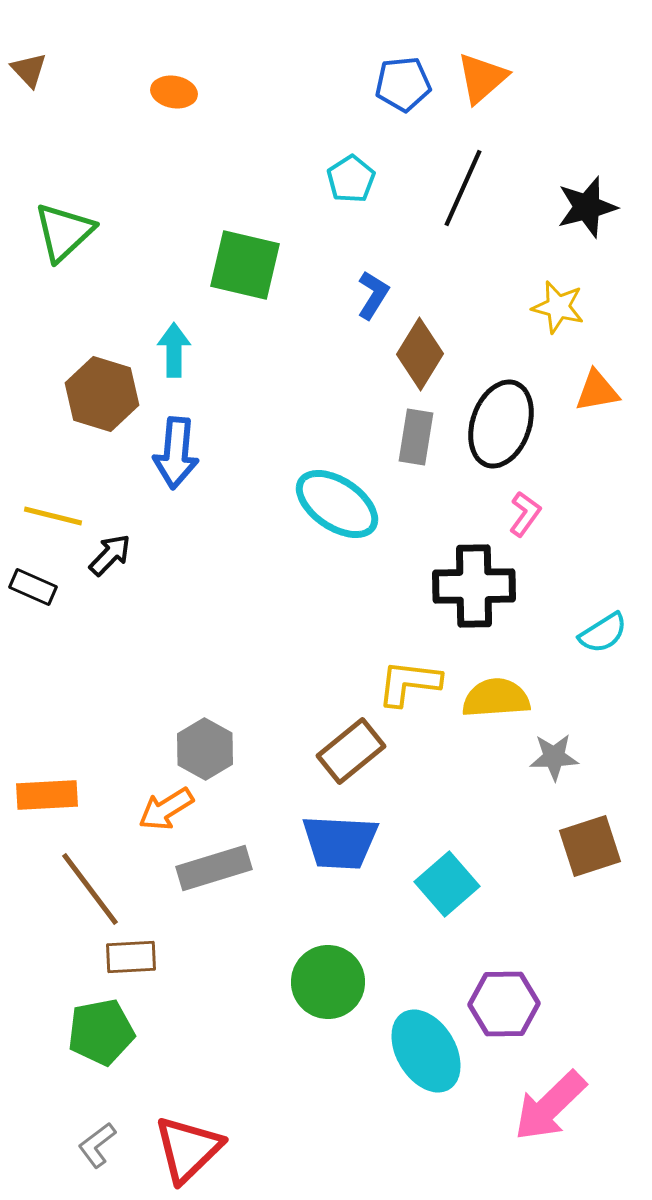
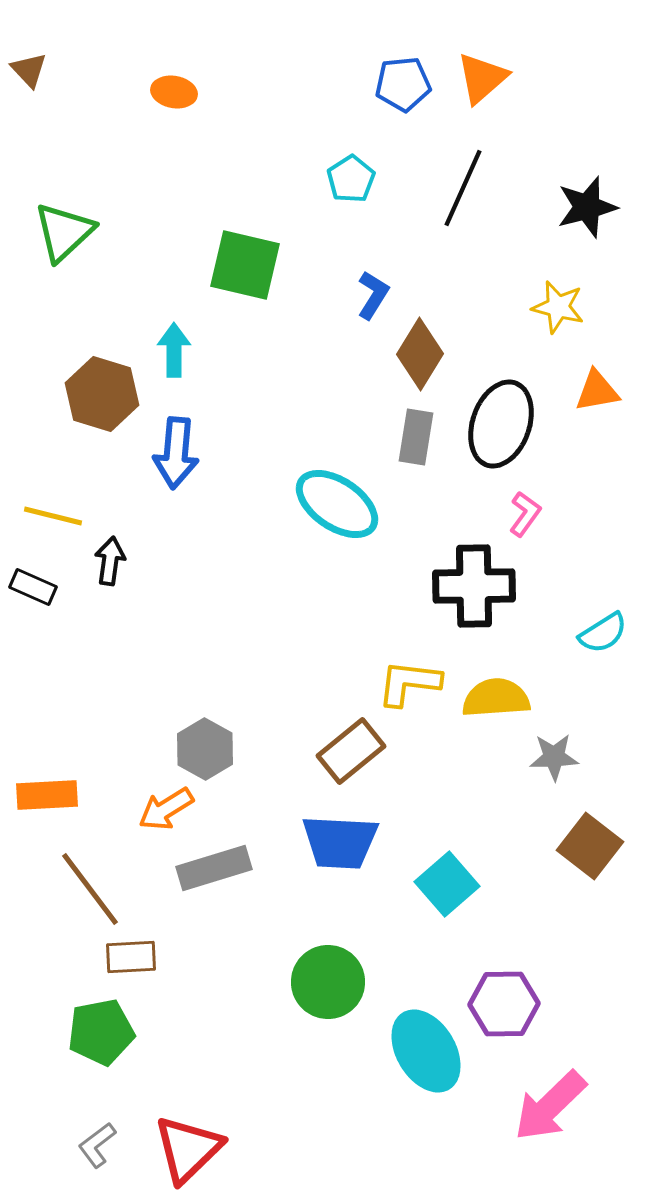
black arrow at (110, 555): moved 6 px down; rotated 36 degrees counterclockwise
brown square at (590, 846): rotated 34 degrees counterclockwise
